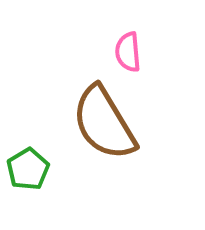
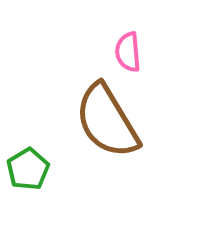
brown semicircle: moved 3 px right, 2 px up
